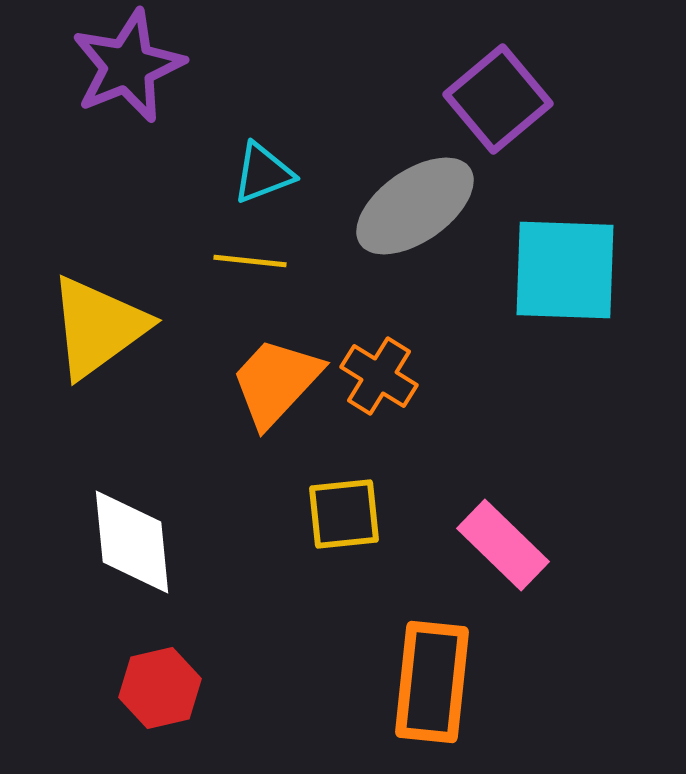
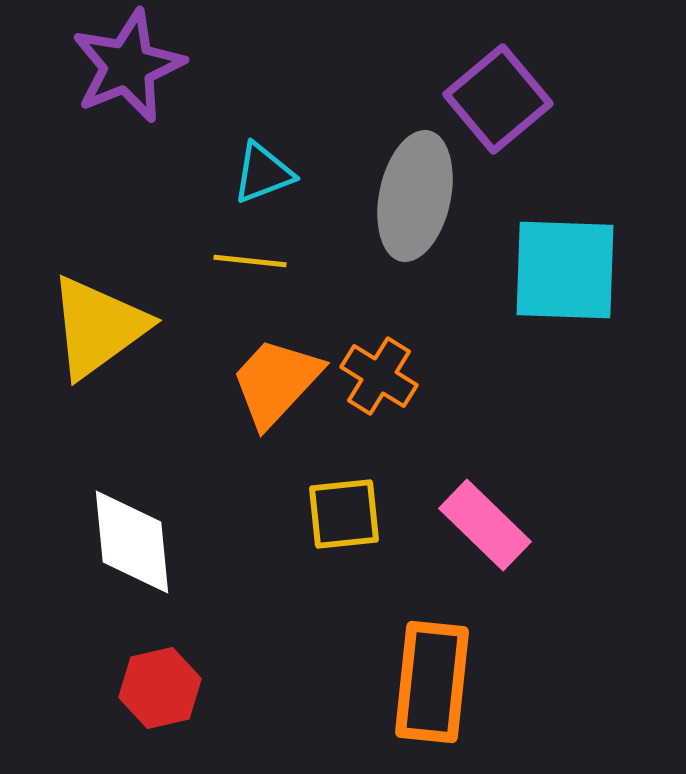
gray ellipse: moved 10 px up; rotated 43 degrees counterclockwise
pink rectangle: moved 18 px left, 20 px up
